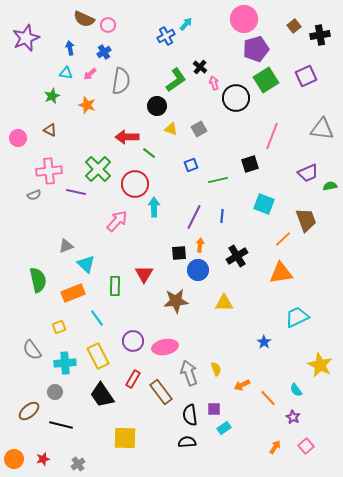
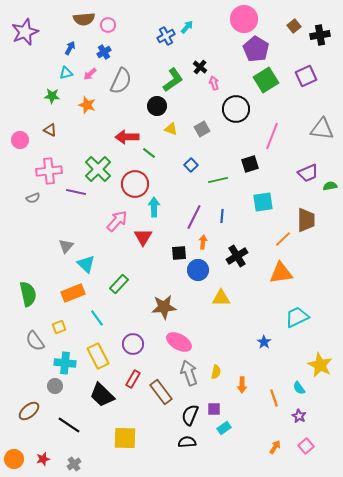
brown semicircle at (84, 19): rotated 30 degrees counterclockwise
cyan arrow at (186, 24): moved 1 px right, 3 px down
purple star at (26, 38): moved 1 px left, 6 px up
blue arrow at (70, 48): rotated 40 degrees clockwise
purple pentagon at (256, 49): rotated 25 degrees counterclockwise
cyan triangle at (66, 73): rotated 24 degrees counterclockwise
green L-shape at (176, 80): moved 3 px left
gray semicircle at (121, 81): rotated 16 degrees clockwise
green star at (52, 96): rotated 28 degrees clockwise
black circle at (236, 98): moved 11 px down
gray square at (199, 129): moved 3 px right
pink circle at (18, 138): moved 2 px right, 2 px down
blue square at (191, 165): rotated 24 degrees counterclockwise
gray semicircle at (34, 195): moved 1 px left, 3 px down
cyan square at (264, 204): moved 1 px left, 2 px up; rotated 30 degrees counterclockwise
brown trapezoid at (306, 220): rotated 20 degrees clockwise
orange arrow at (200, 245): moved 3 px right, 3 px up
gray triangle at (66, 246): rotated 28 degrees counterclockwise
red triangle at (144, 274): moved 1 px left, 37 px up
green semicircle at (38, 280): moved 10 px left, 14 px down
green rectangle at (115, 286): moved 4 px right, 2 px up; rotated 42 degrees clockwise
brown star at (176, 301): moved 12 px left, 6 px down
yellow triangle at (224, 303): moved 3 px left, 5 px up
purple circle at (133, 341): moved 3 px down
pink ellipse at (165, 347): moved 14 px right, 5 px up; rotated 40 degrees clockwise
gray semicircle at (32, 350): moved 3 px right, 9 px up
cyan cross at (65, 363): rotated 10 degrees clockwise
yellow semicircle at (216, 369): moved 3 px down; rotated 32 degrees clockwise
orange arrow at (242, 385): rotated 63 degrees counterclockwise
cyan semicircle at (296, 390): moved 3 px right, 2 px up
gray circle at (55, 392): moved 6 px up
black trapezoid at (102, 395): rotated 12 degrees counterclockwise
orange line at (268, 398): moved 6 px right; rotated 24 degrees clockwise
black semicircle at (190, 415): rotated 30 degrees clockwise
purple star at (293, 417): moved 6 px right, 1 px up
black line at (61, 425): moved 8 px right; rotated 20 degrees clockwise
gray cross at (78, 464): moved 4 px left
